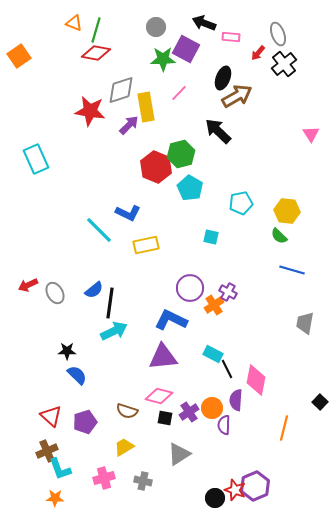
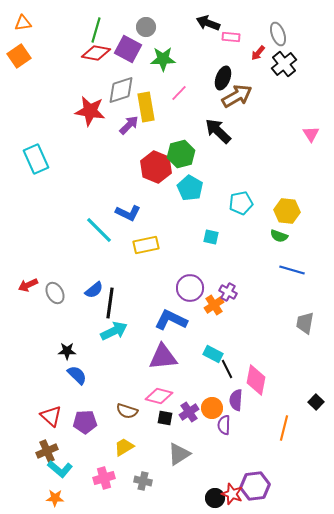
orange triangle at (74, 23): moved 51 px left; rotated 30 degrees counterclockwise
black arrow at (204, 23): moved 4 px right
gray circle at (156, 27): moved 10 px left
purple square at (186, 49): moved 58 px left
green semicircle at (279, 236): rotated 24 degrees counterclockwise
black square at (320, 402): moved 4 px left
purple pentagon at (85, 422): rotated 15 degrees clockwise
cyan L-shape at (60, 469): rotated 30 degrees counterclockwise
purple hexagon at (255, 486): rotated 16 degrees clockwise
red star at (235, 490): moved 3 px left, 4 px down
